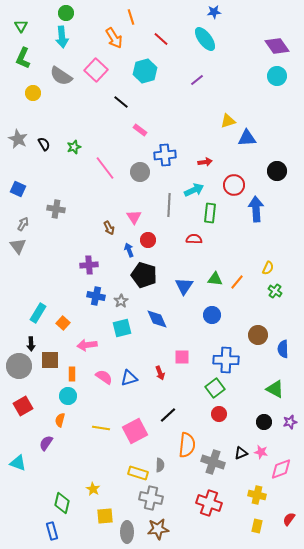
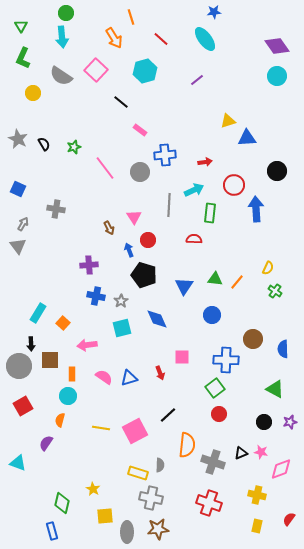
brown circle at (258, 335): moved 5 px left, 4 px down
